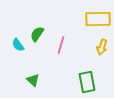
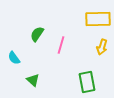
cyan semicircle: moved 4 px left, 13 px down
